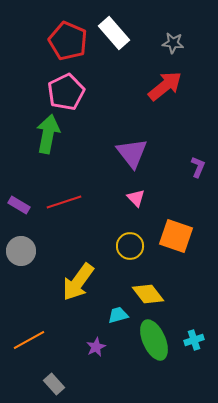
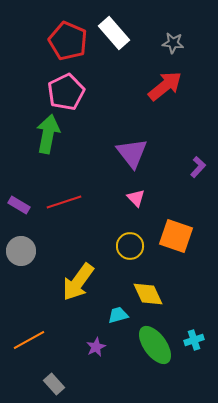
purple L-shape: rotated 20 degrees clockwise
yellow diamond: rotated 12 degrees clockwise
green ellipse: moved 1 px right, 5 px down; rotated 12 degrees counterclockwise
